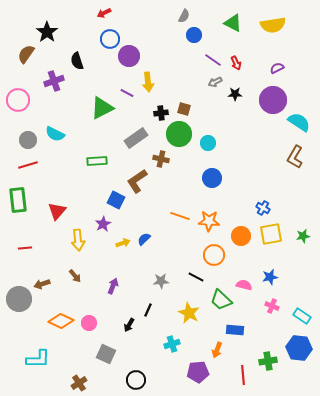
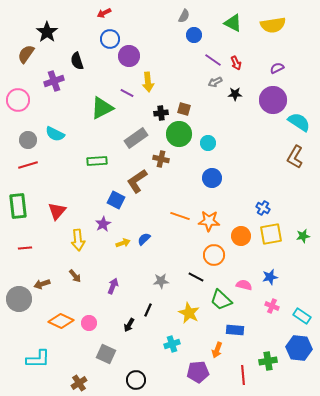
green rectangle at (18, 200): moved 6 px down
